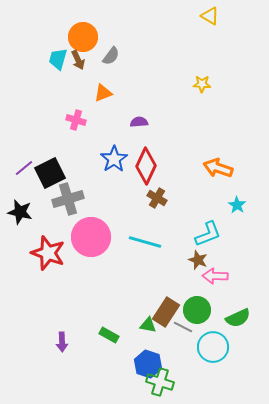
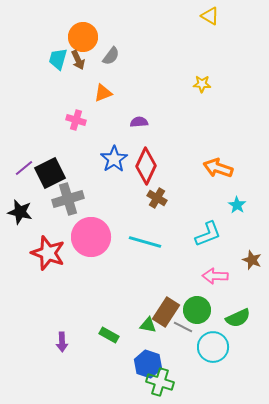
brown star: moved 54 px right
